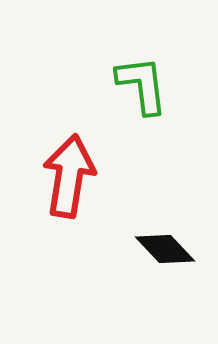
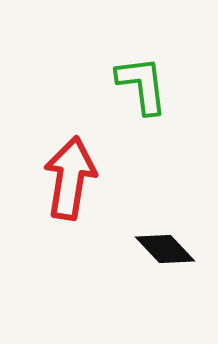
red arrow: moved 1 px right, 2 px down
